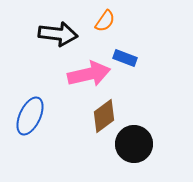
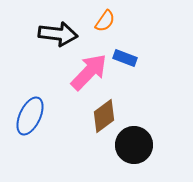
pink arrow: moved 2 px up; rotated 33 degrees counterclockwise
black circle: moved 1 px down
